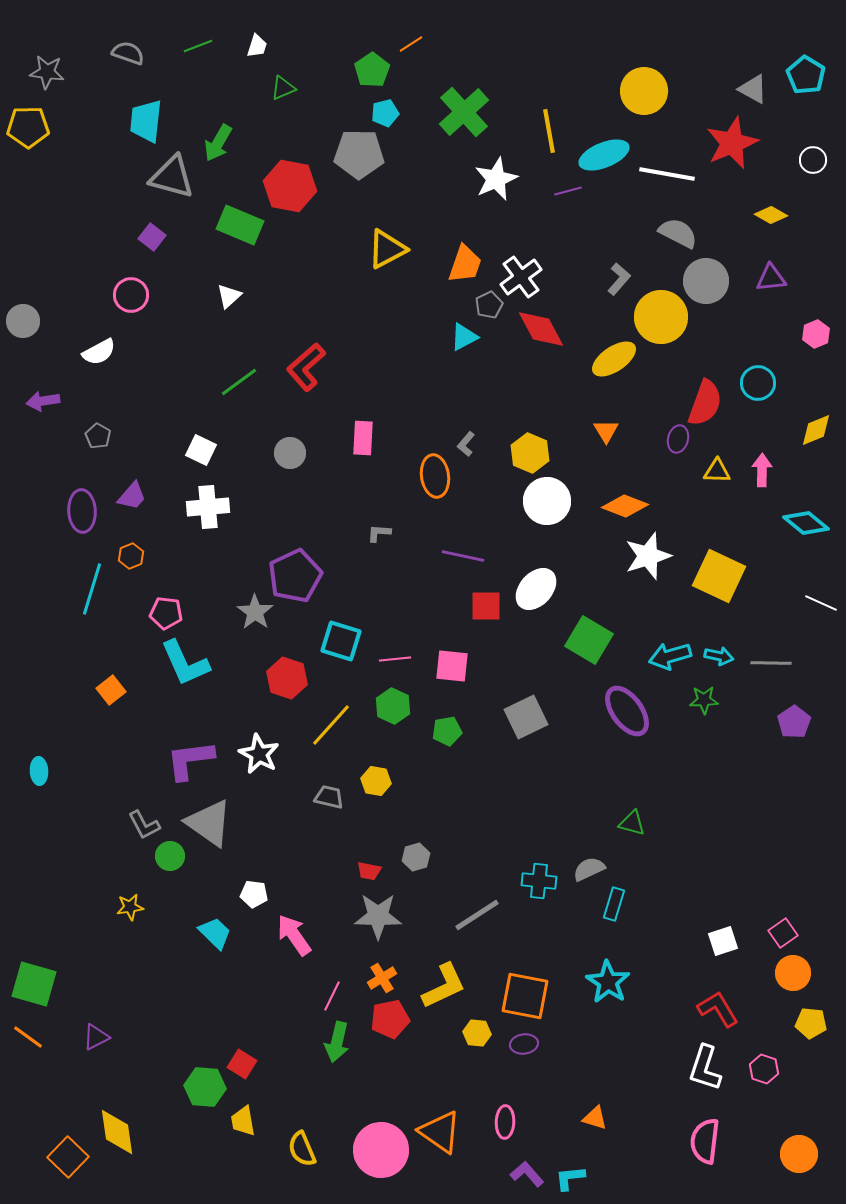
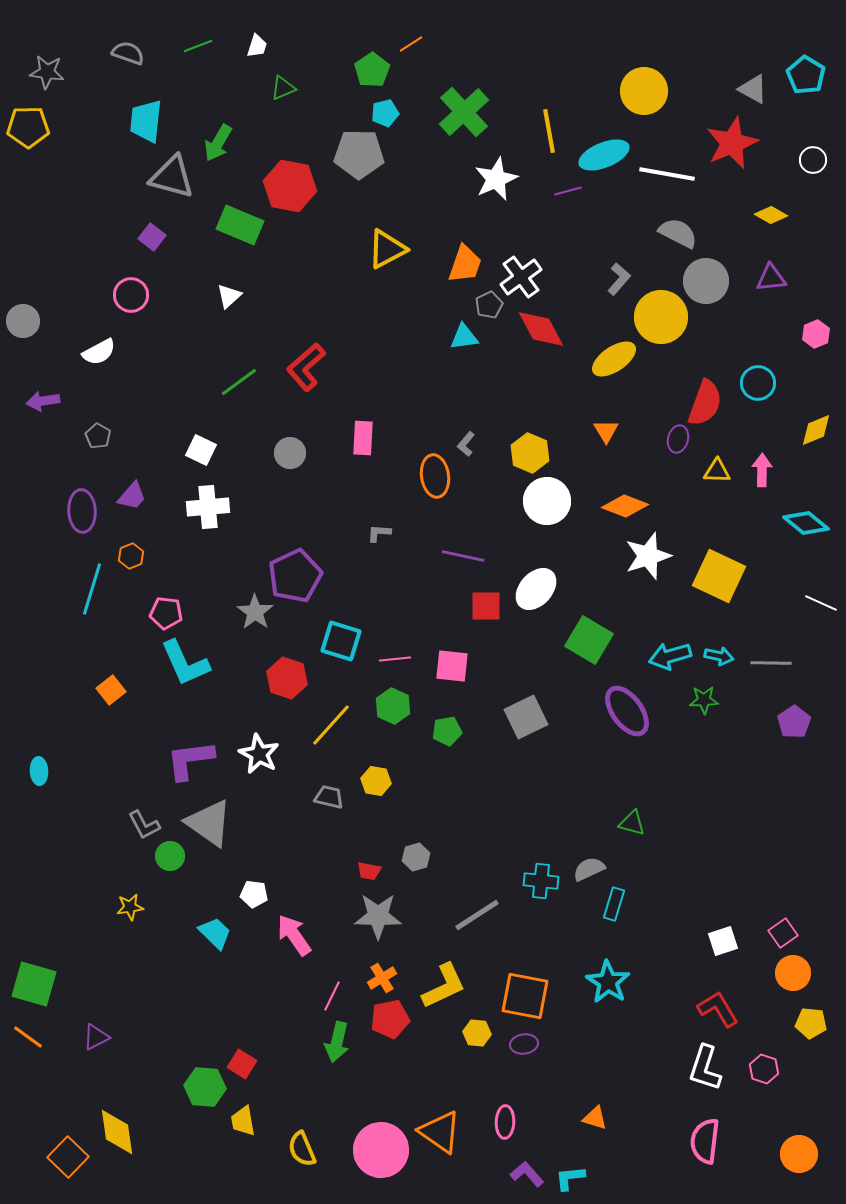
cyan triangle at (464, 337): rotated 20 degrees clockwise
cyan cross at (539, 881): moved 2 px right
